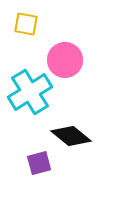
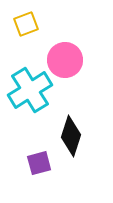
yellow square: rotated 30 degrees counterclockwise
cyan cross: moved 2 px up
black diamond: rotated 69 degrees clockwise
